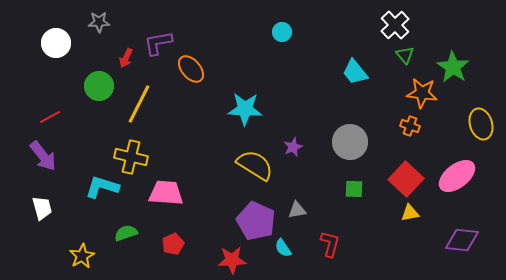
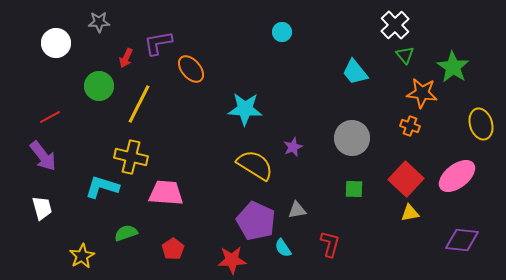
gray circle: moved 2 px right, 4 px up
red pentagon: moved 5 px down; rotated 10 degrees counterclockwise
